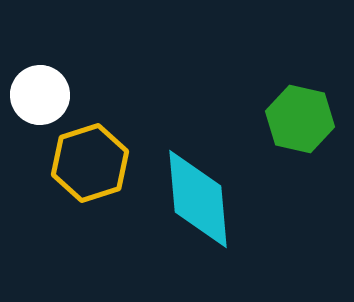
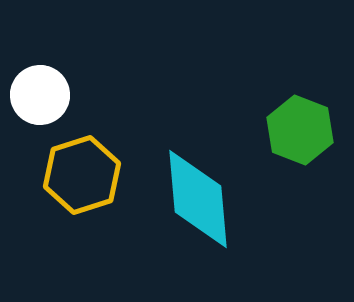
green hexagon: moved 11 px down; rotated 8 degrees clockwise
yellow hexagon: moved 8 px left, 12 px down
